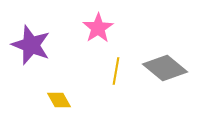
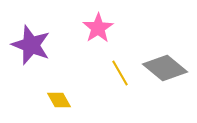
yellow line: moved 4 px right, 2 px down; rotated 40 degrees counterclockwise
